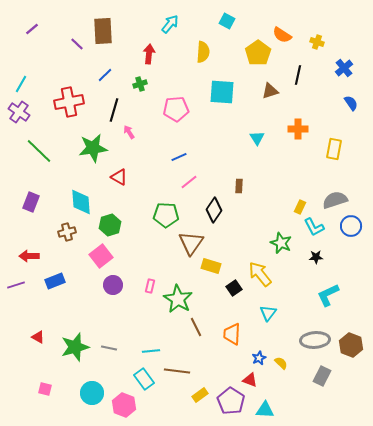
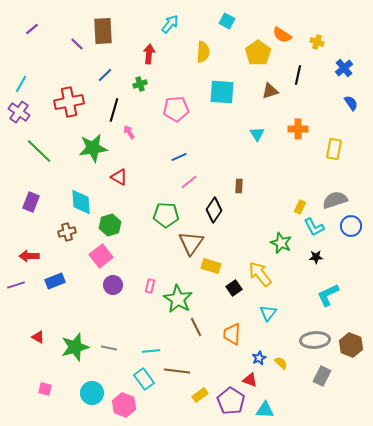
cyan triangle at (257, 138): moved 4 px up
